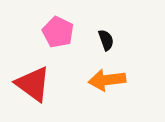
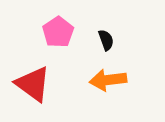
pink pentagon: rotated 12 degrees clockwise
orange arrow: moved 1 px right
